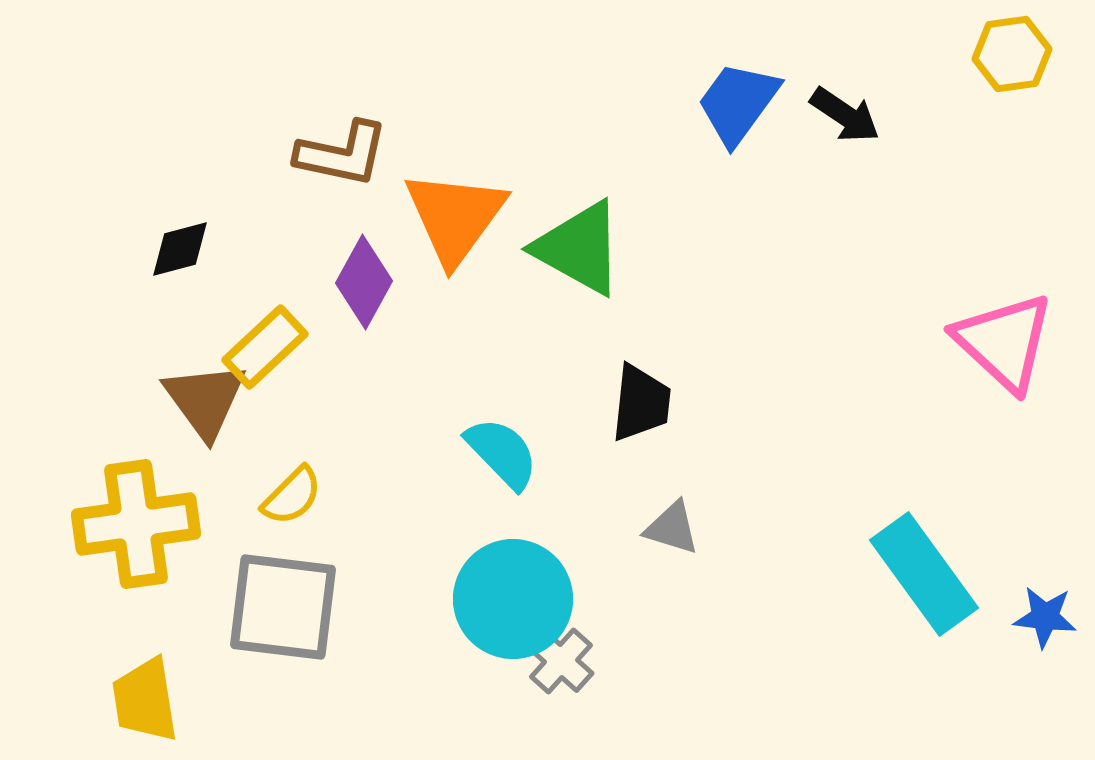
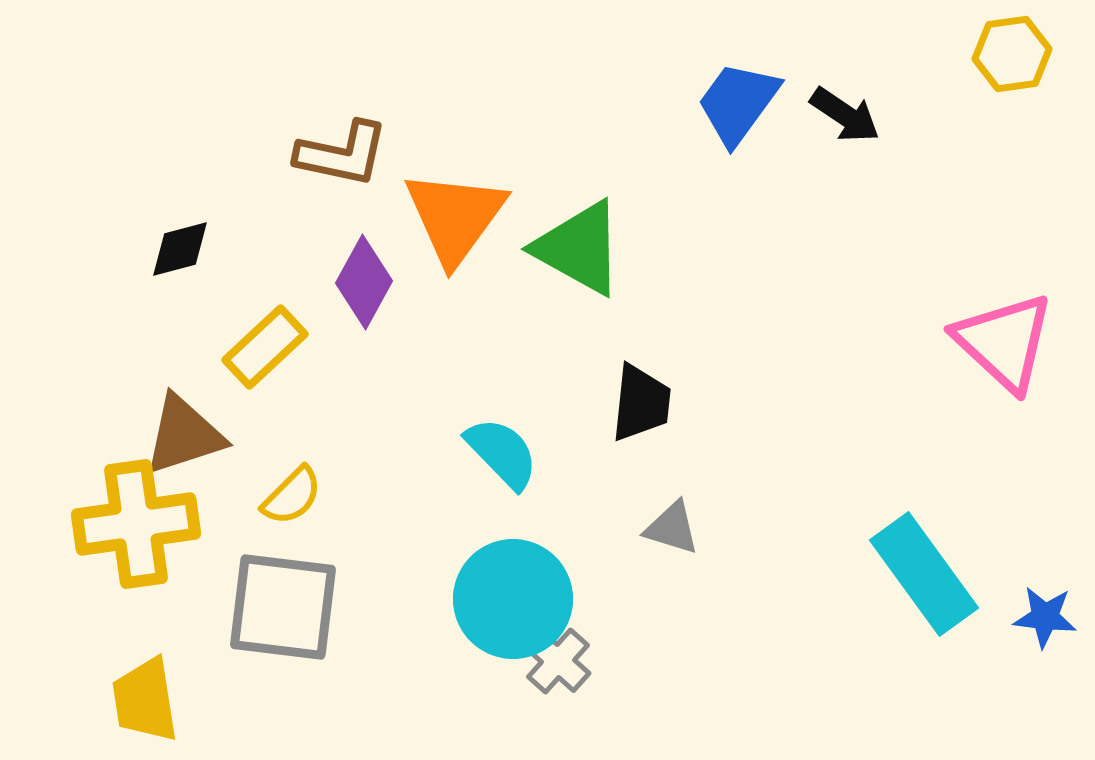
brown triangle: moved 21 px left, 35 px down; rotated 48 degrees clockwise
gray cross: moved 3 px left
